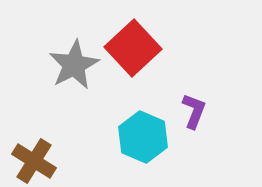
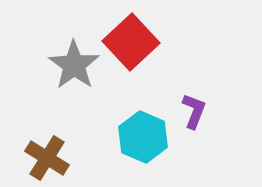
red square: moved 2 px left, 6 px up
gray star: rotated 9 degrees counterclockwise
brown cross: moved 13 px right, 3 px up
